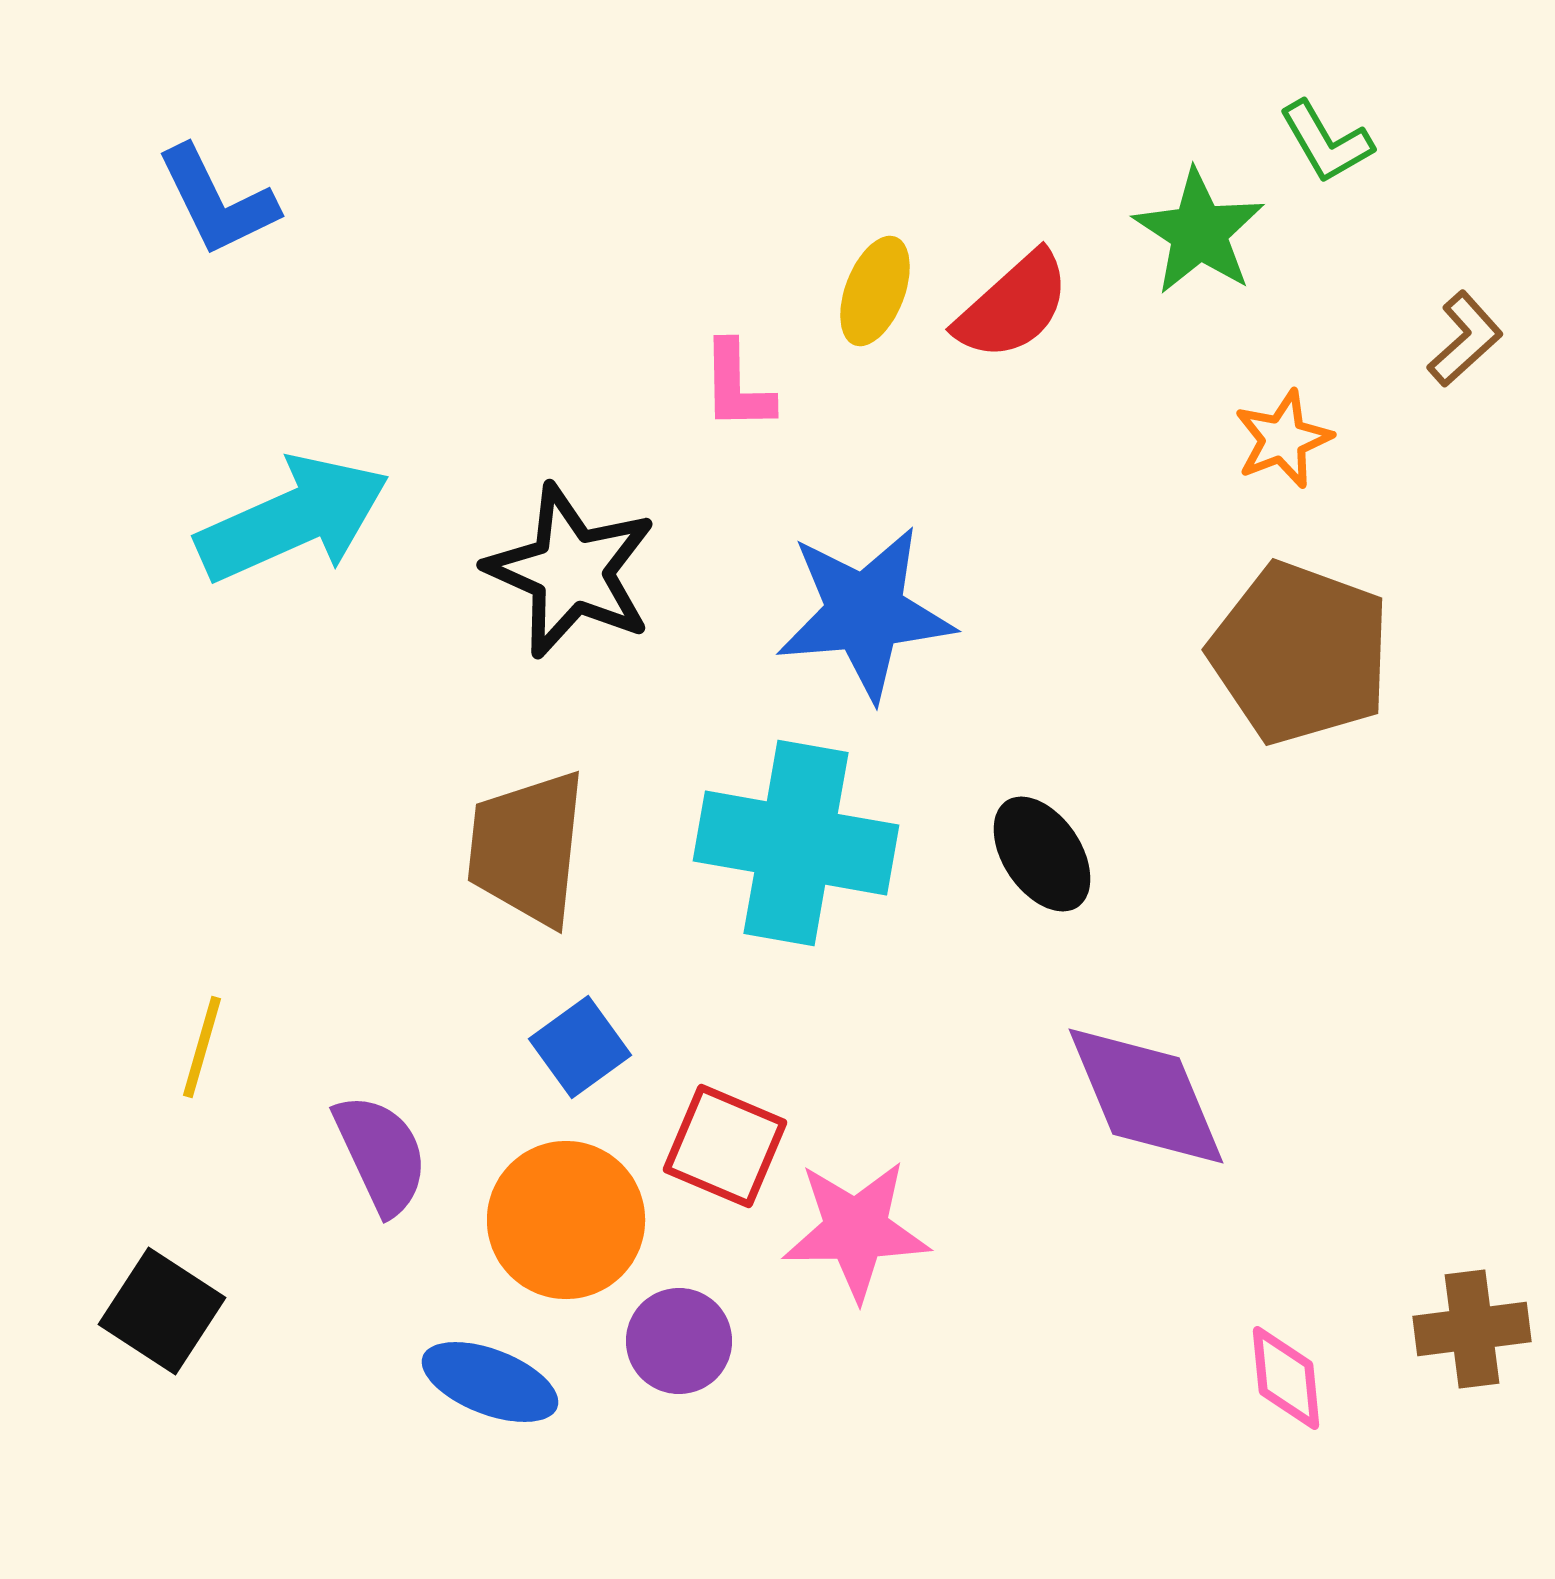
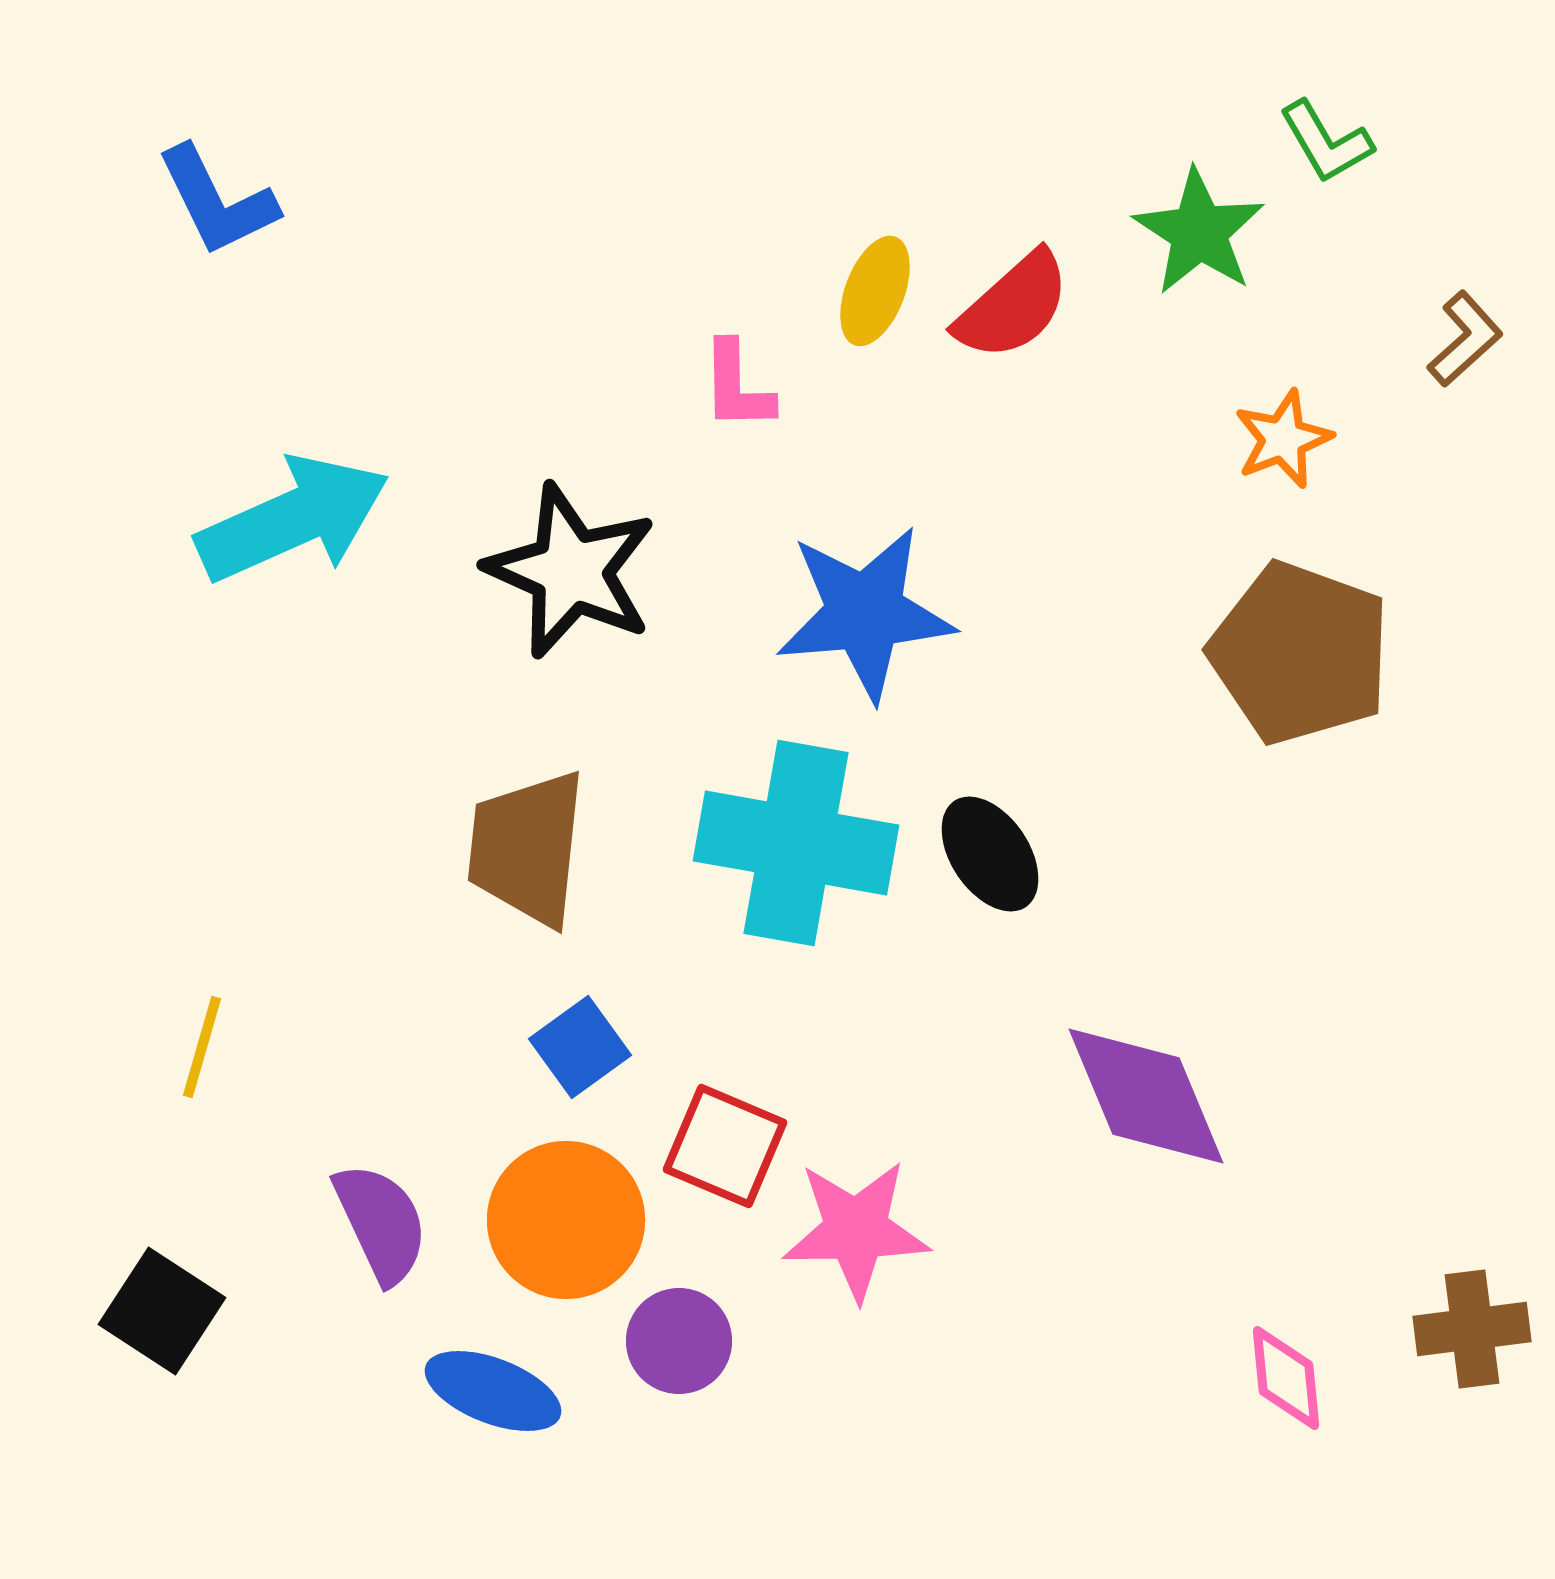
black ellipse: moved 52 px left
purple semicircle: moved 69 px down
blue ellipse: moved 3 px right, 9 px down
